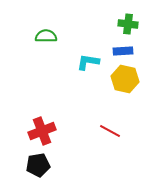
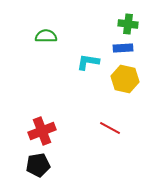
blue rectangle: moved 3 px up
red line: moved 3 px up
